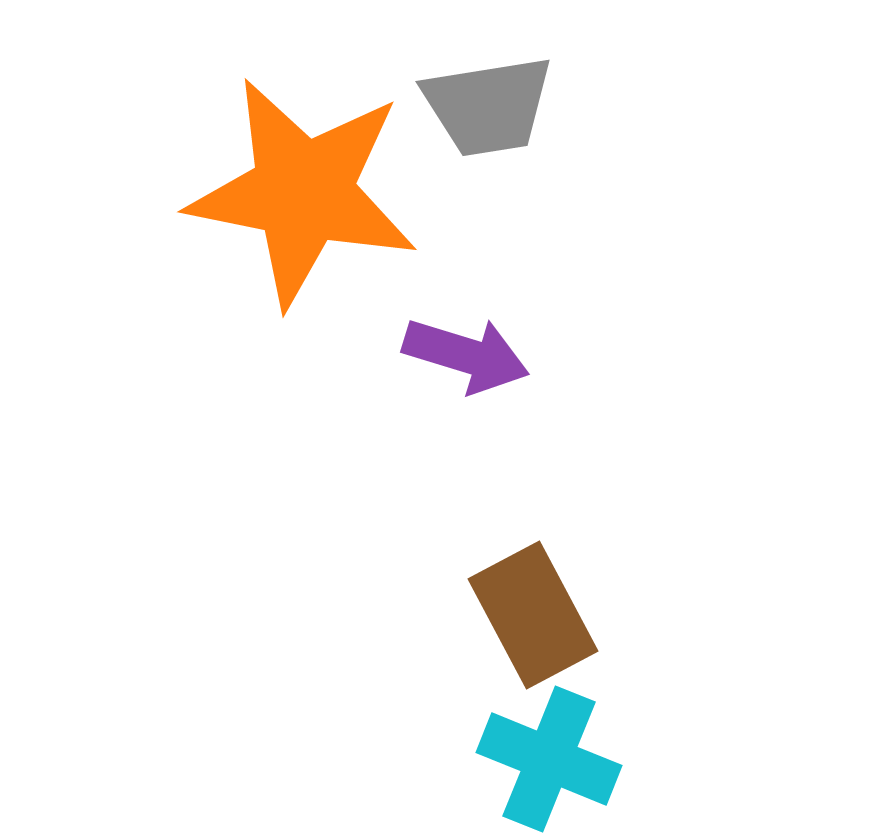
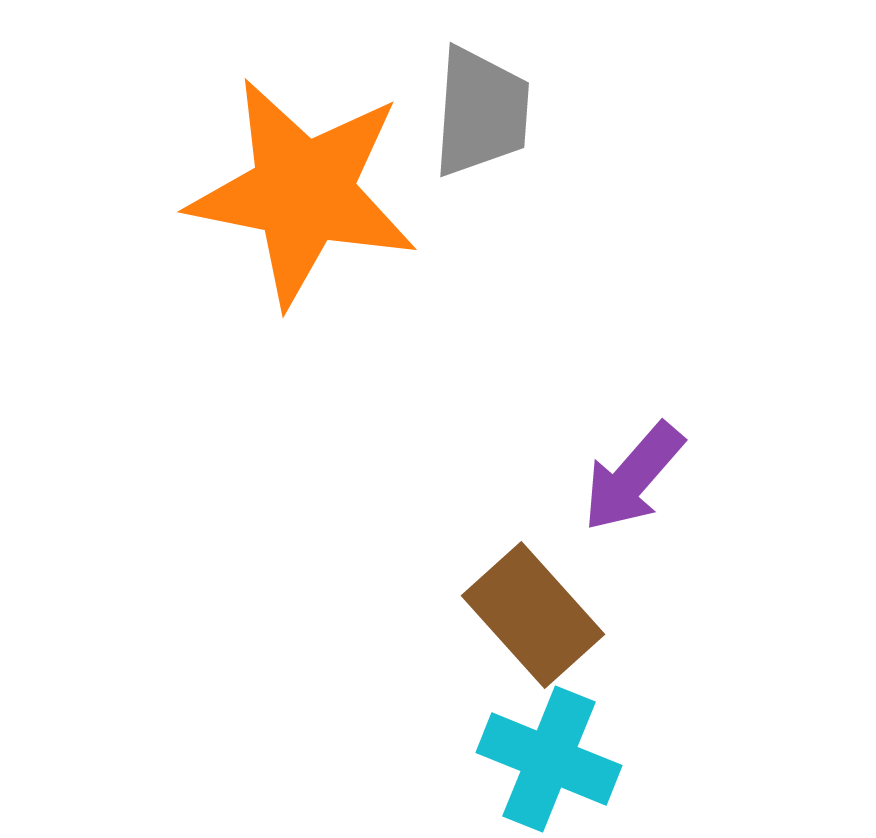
gray trapezoid: moved 7 px left, 6 px down; rotated 77 degrees counterclockwise
purple arrow: moved 167 px right, 122 px down; rotated 114 degrees clockwise
brown rectangle: rotated 14 degrees counterclockwise
